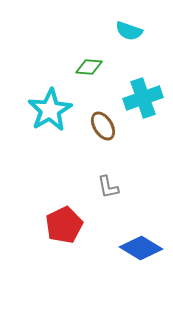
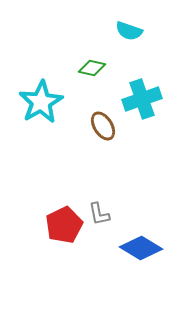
green diamond: moved 3 px right, 1 px down; rotated 8 degrees clockwise
cyan cross: moved 1 px left, 1 px down
cyan star: moved 9 px left, 8 px up
gray L-shape: moved 9 px left, 27 px down
